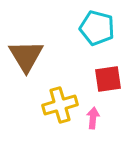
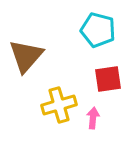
cyan pentagon: moved 1 px right, 2 px down
brown triangle: rotated 12 degrees clockwise
yellow cross: moved 1 px left
